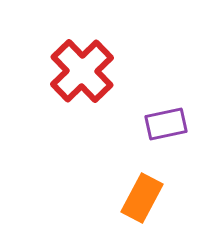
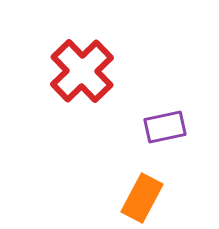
purple rectangle: moved 1 px left, 3 px down
